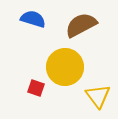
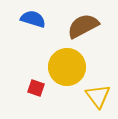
brown semicircle: moved 2 px right, 1 px down
yellow circle: moved 2 px right
